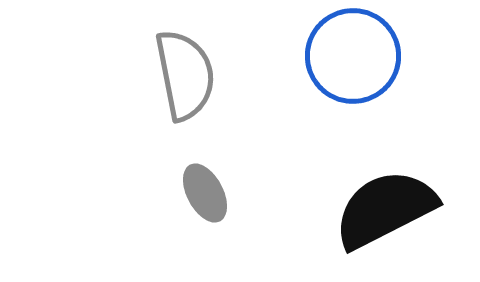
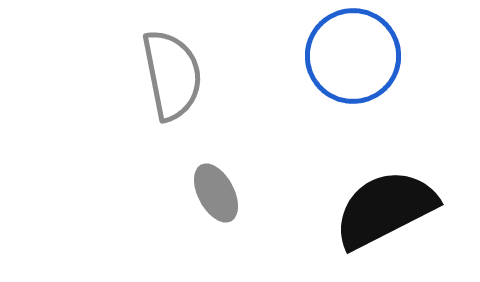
gray semicircle: moved 13 px left
gray ellipse: moved 11 px right
